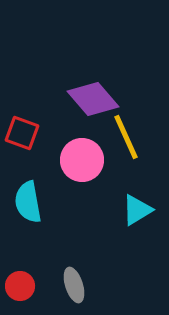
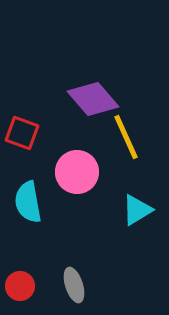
pink circle: moved 5 px left, 12 px down
